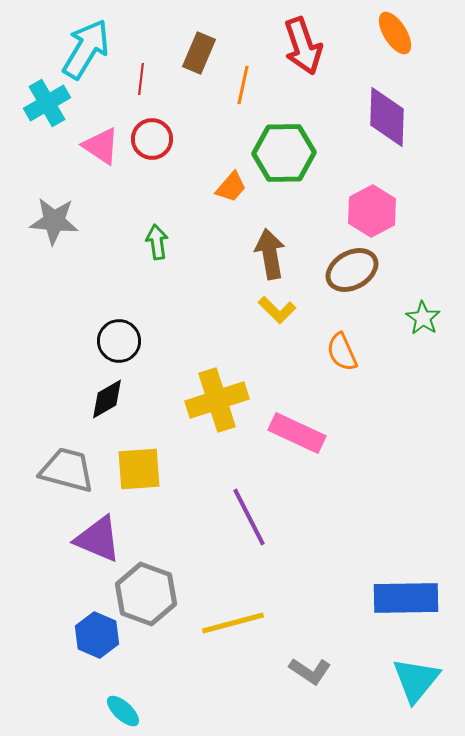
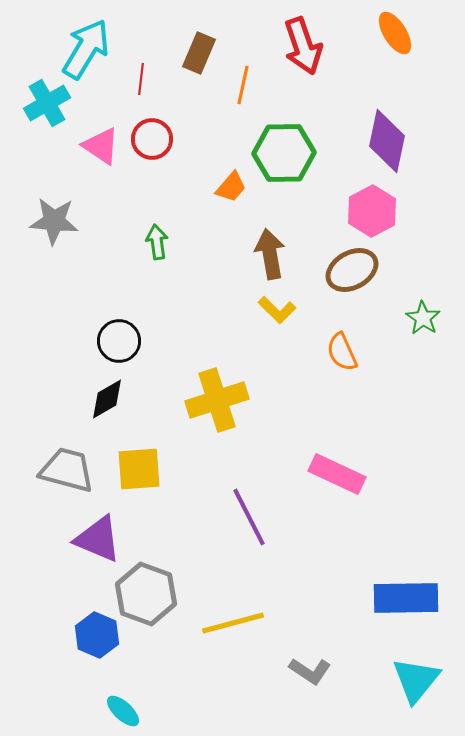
purple diamond: moved 24 px down; rotated 10 degrees clockwise
pink rectangle: moved 40 px right, 41 px down
